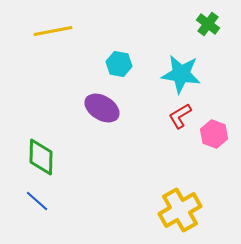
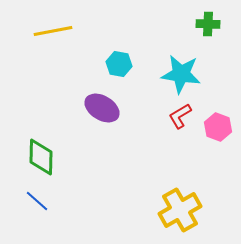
green cross: rotated 35 degrees counterclockwise
pink hexagon: moved 4 px right, 7 px up
